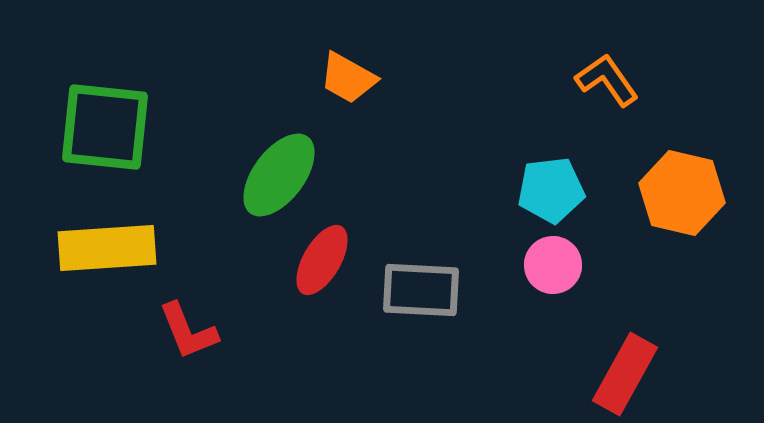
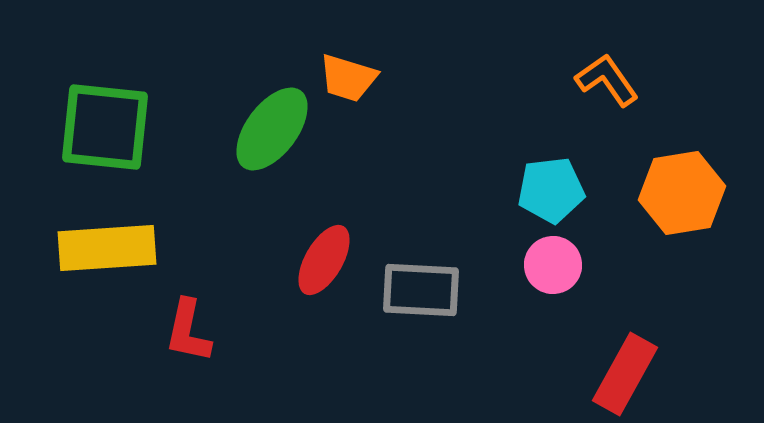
orange trapezoid: rotated 12 degrees counterclockwise
green ellipse: moved 7 px left, 46 px up
orange hexagon: rotated 22 degrees counterclockwise
red ellipse: moved 2 px right
red L-shape: rotated 34 degrees clockwise
